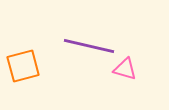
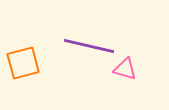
orange square: moved 3 px up
